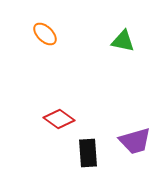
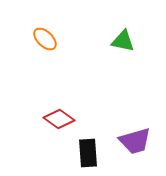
orange ellipse: moved 5 px down
